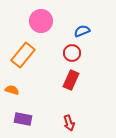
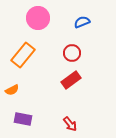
pink circle: moved 3 px left, 3 px up
blue semicircle: moved 9 px up
red rectangle: rotated 30 degrees clockwise
orange semicircle: rotated 136 degrees clockwise
red arrow: moved 1 px right, 1 px down; rotated 21 degrees counterclockwise
